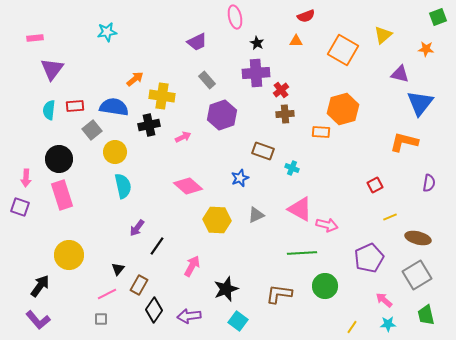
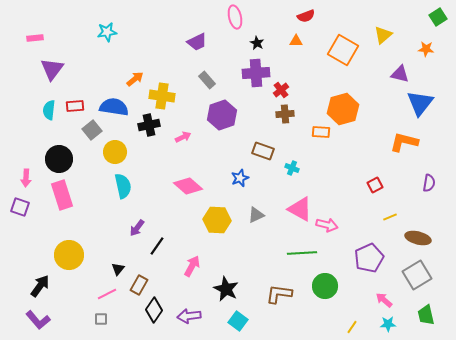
green square at (438, 17): rotated 12 degrees counterclockwise
black star at (226, 289): rotated 25 degrees counterclockwise
